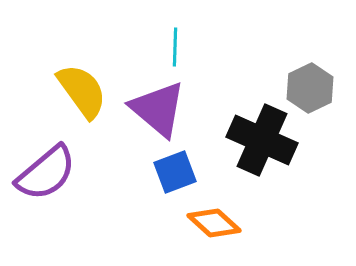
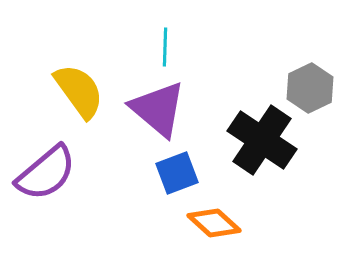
cyan line: moved 10 px left
yellow semicircle: moved 3 px left
black cross: rotated 10 degrees clockwise
blue square: moved 2 px right, 1 px down
